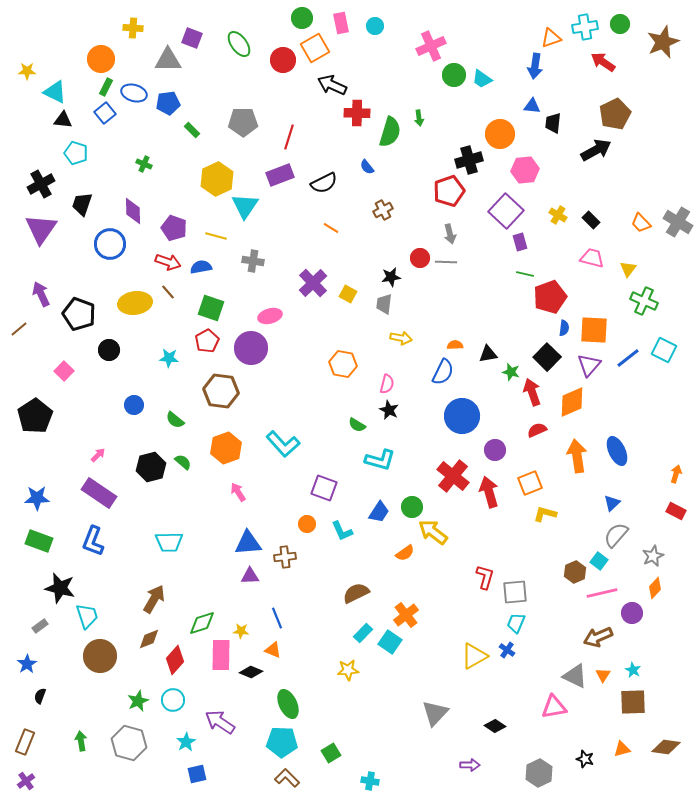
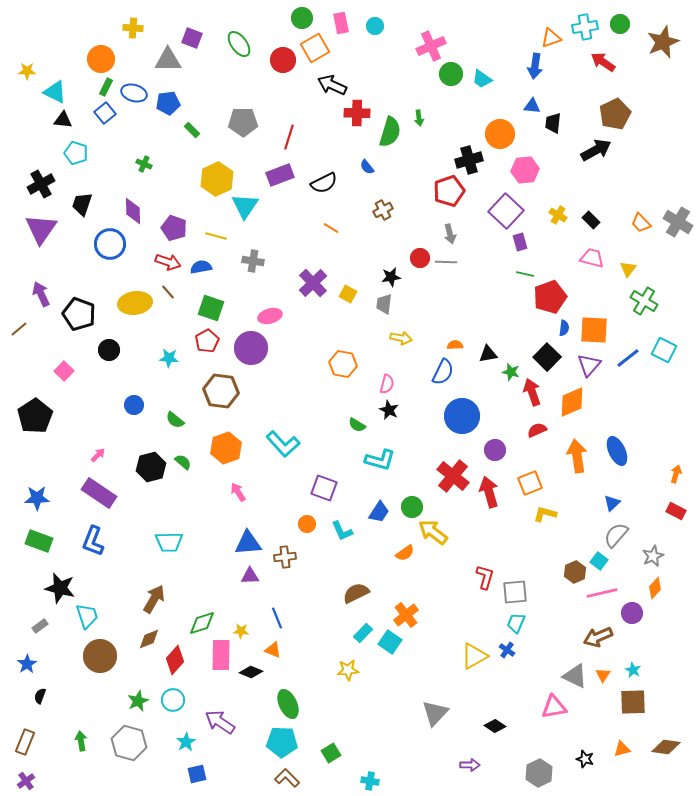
green circle at (454, 75): moved 3 px left, 1 px up
green cross at (644, 301): rotated 8 degrees clockwise
